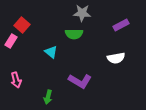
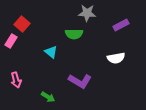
gray star: moved 5 px right
red square: moved 1 px up
green arrow: rotated 72 degrees counterclockwise
